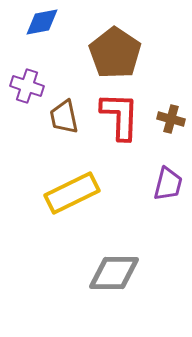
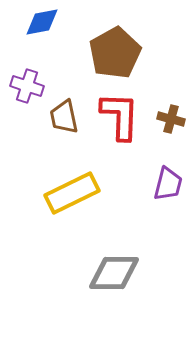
brown pentagon: rotated 9 degrees clockwise
